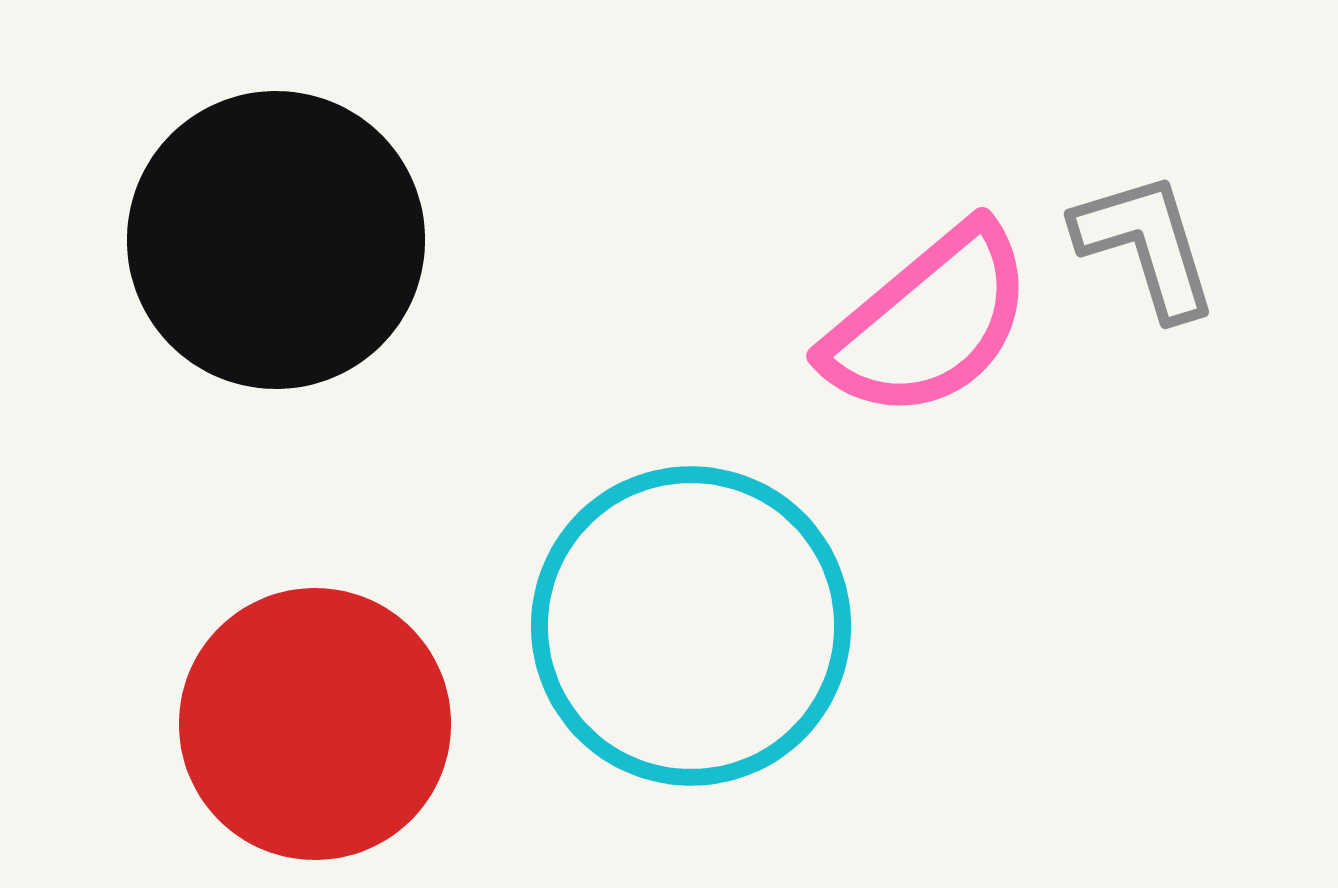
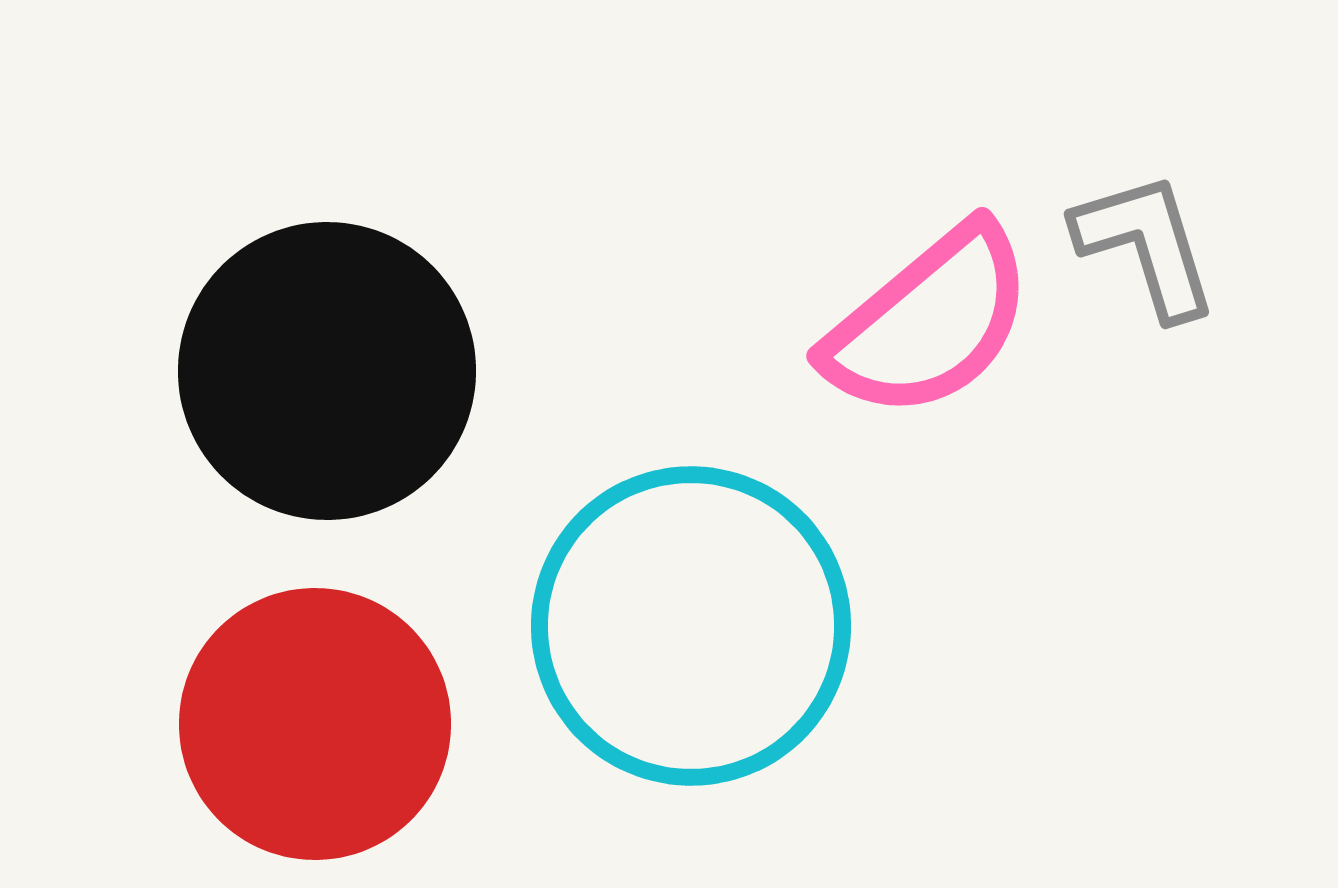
black circle: moved 51 px right, 131 px down
